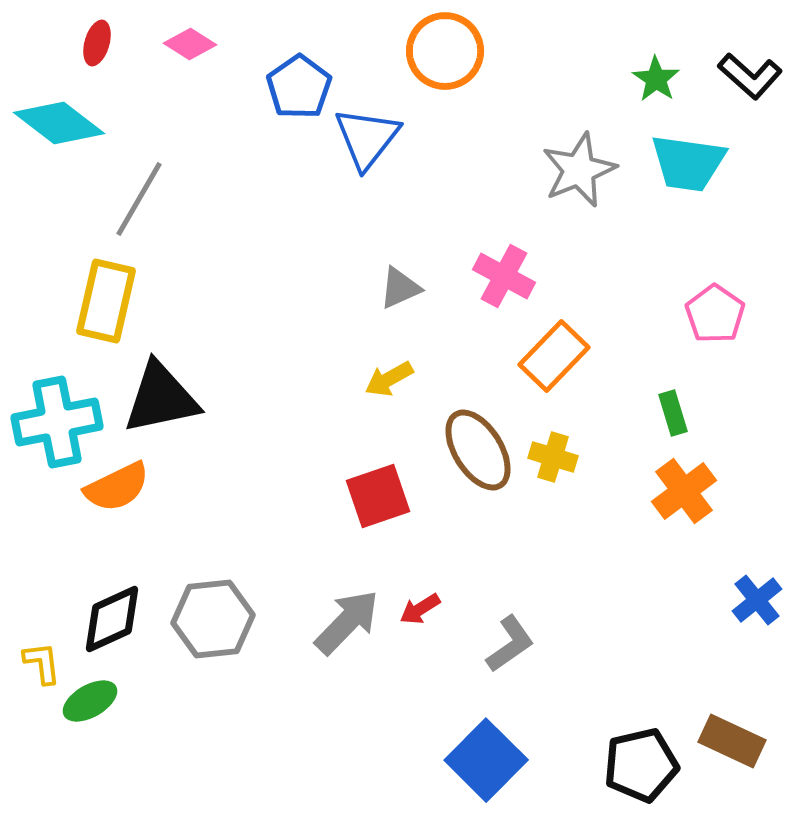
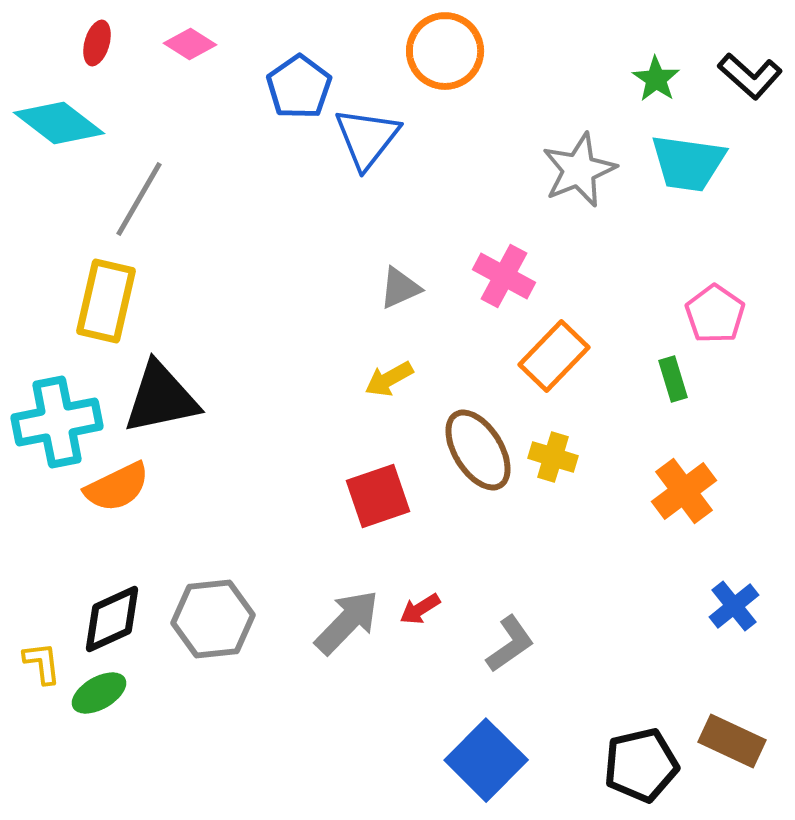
green rectangle: moved 34 px up
blue cross: moved 23 px left, 6 px down
green ellipse: moved 9 px right, 8 px up
